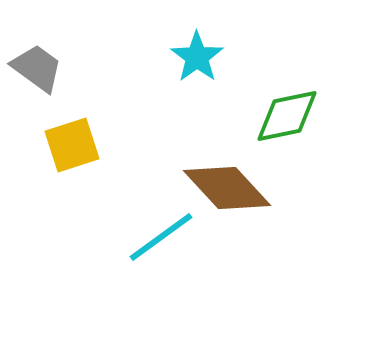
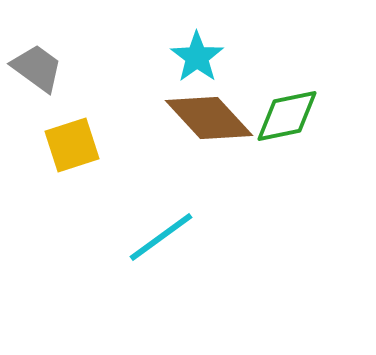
brown diamond: moved 18 px left, 70 px up
